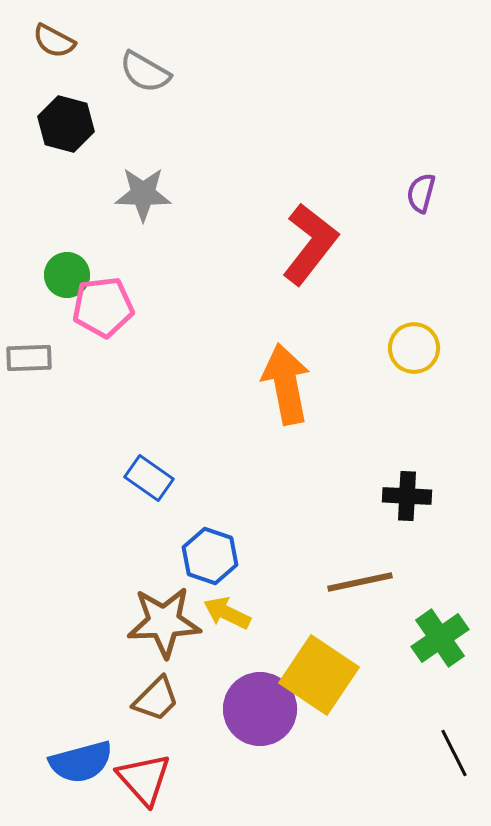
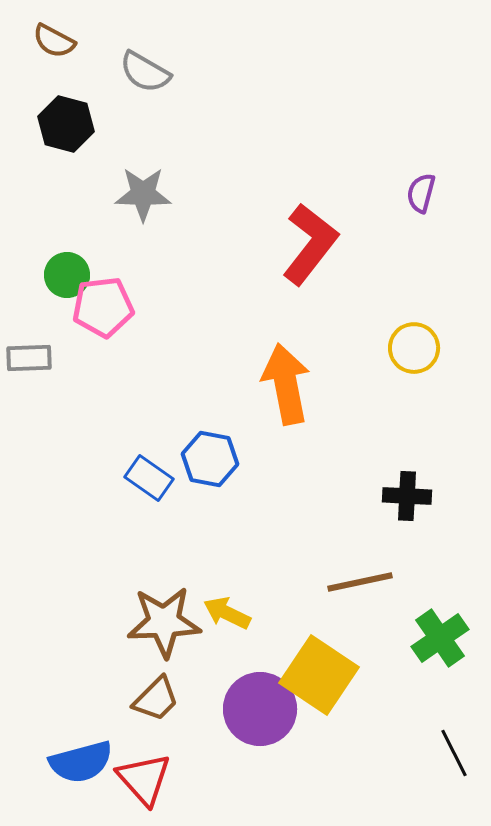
blue hexagon: moved 97 px up; rotated 8 degrees counterclockwise
